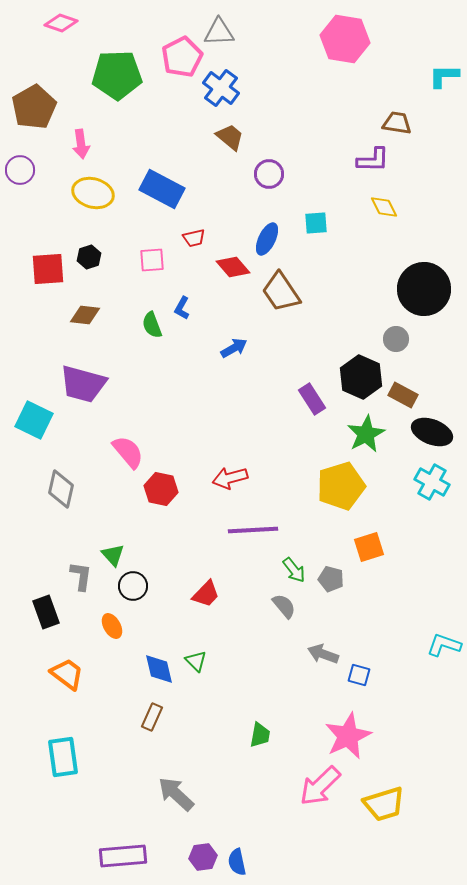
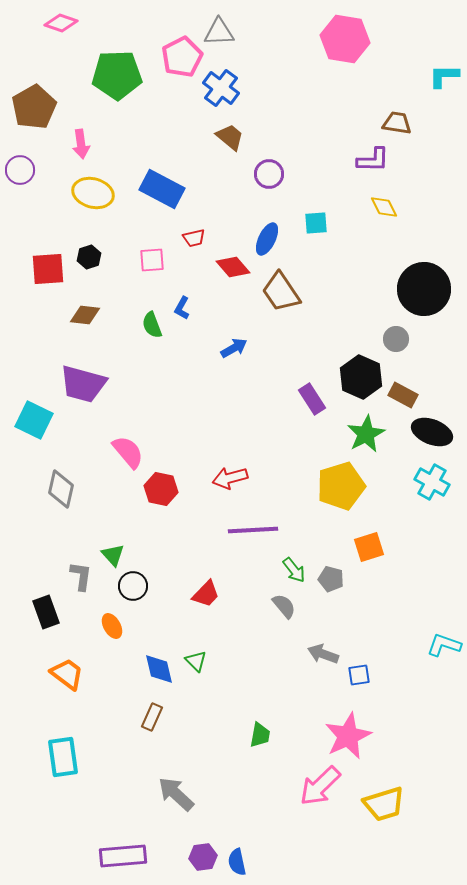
blue square at (359, 675): rotated 25 degrees counterclockwise
